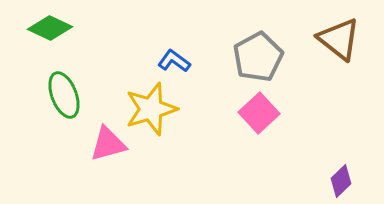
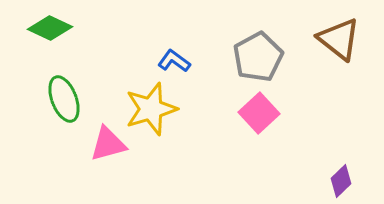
green ellipse: moved 4 px down
